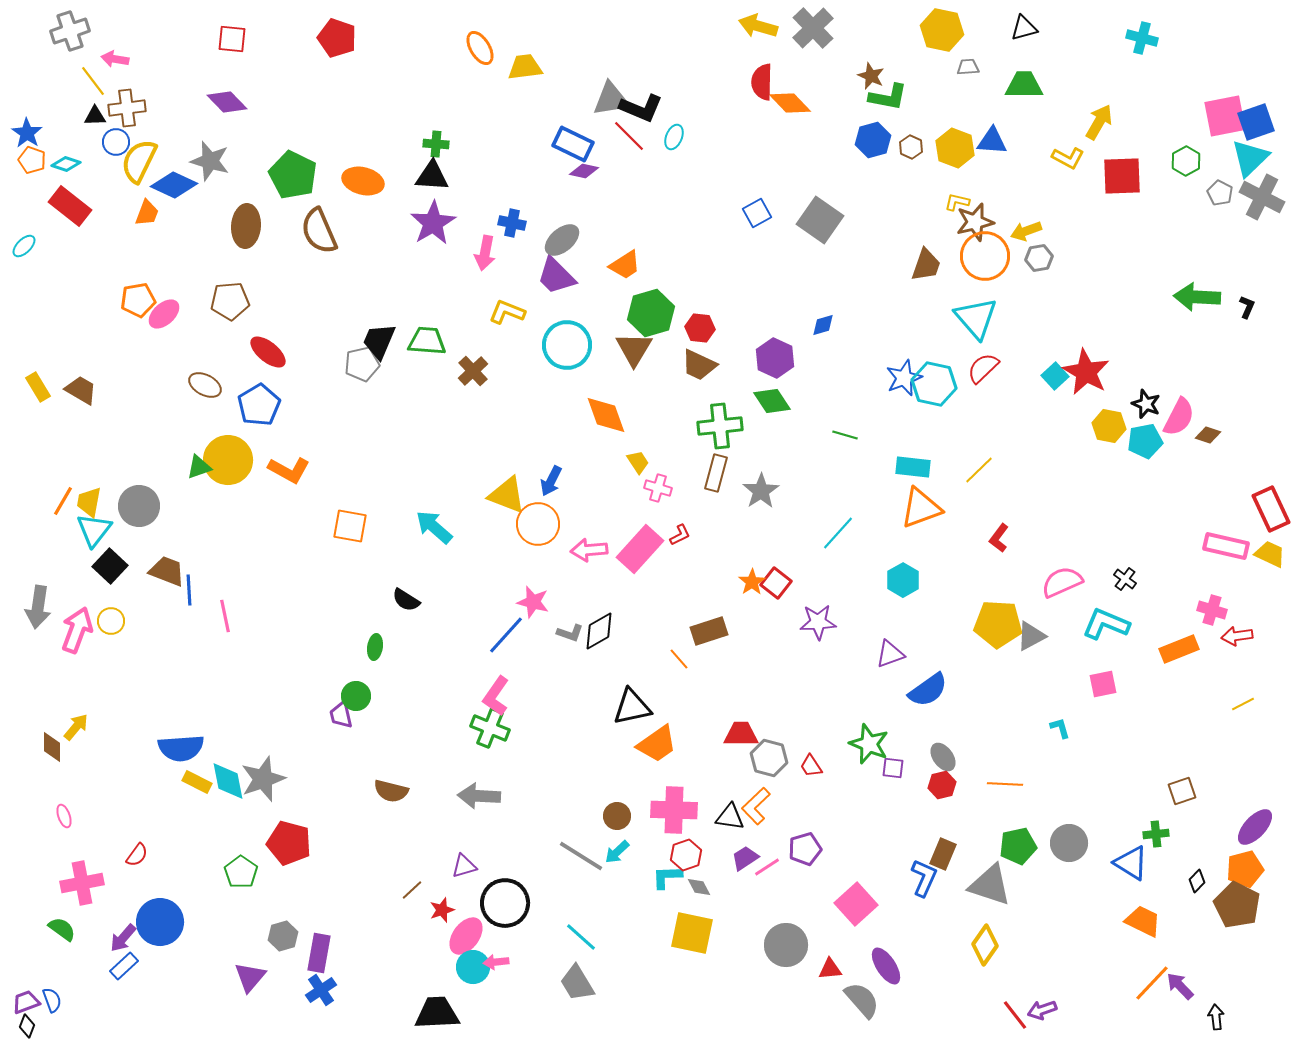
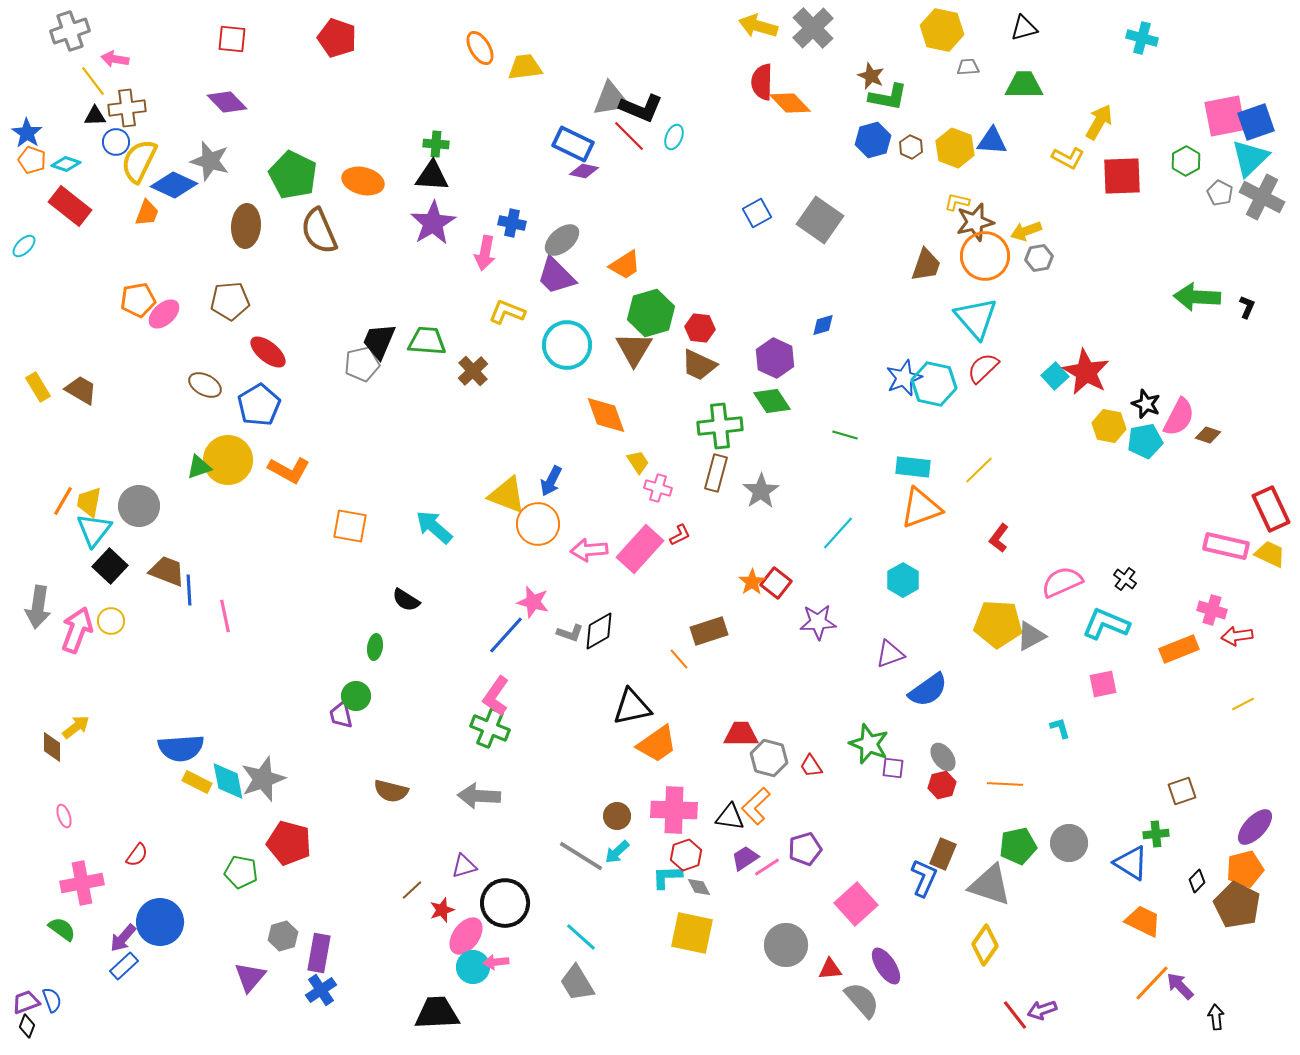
yellow arrow at (76, 727): rotated 12 degrees clockwise
green pentagon at (241, 872): rotated 24 degrees counterclockwise
